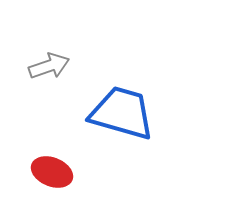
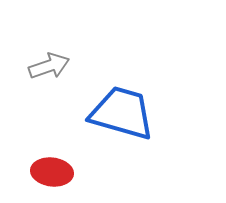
red ellipse: rotated 15 degrees counterclockwise
